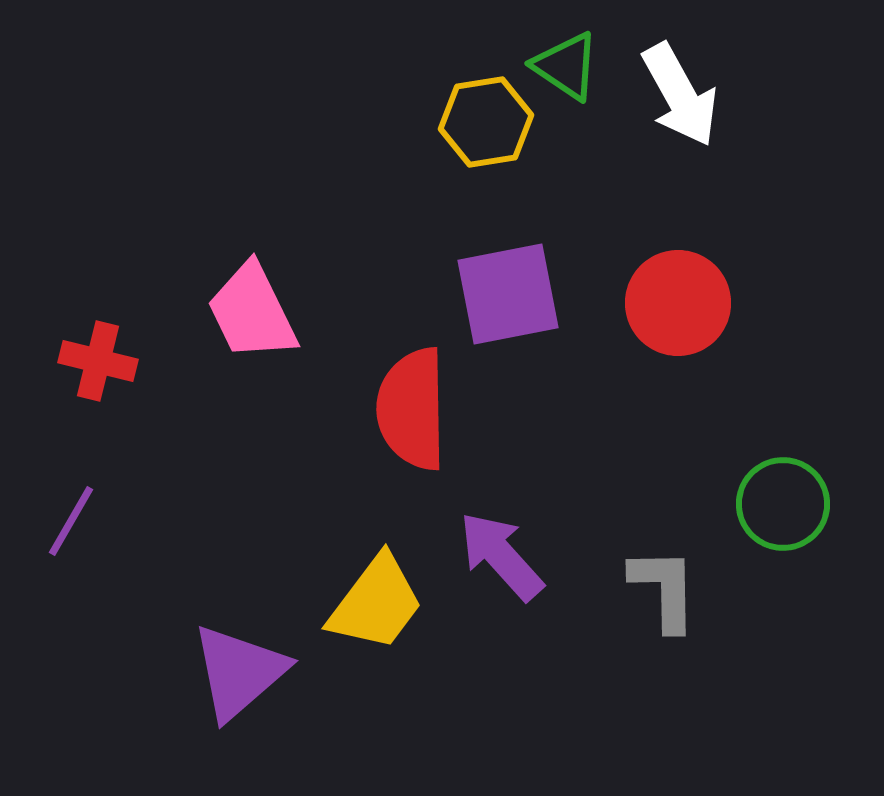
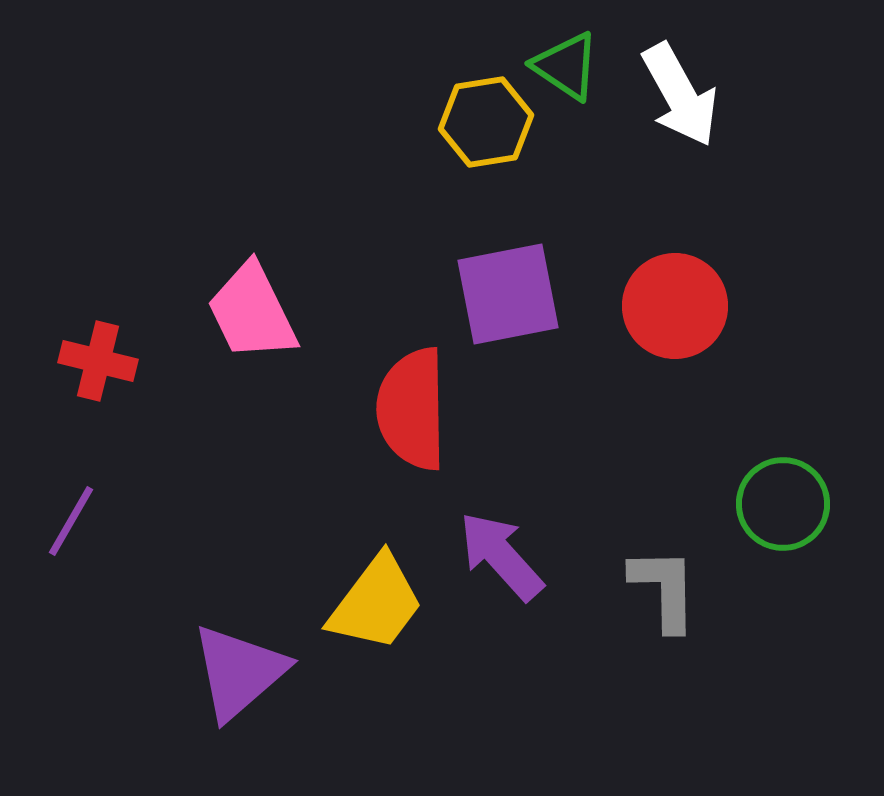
red circle: moved 3 px left, 3 px down
